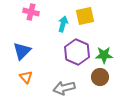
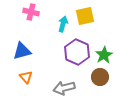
blue triangle: rotated 30 degrees clockwise
green star: rotated 30 degrees counterclockwise
